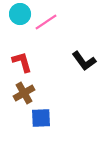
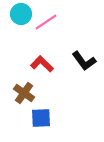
cyan circle: moved 1 px right
red L-shape: moved 20 px right, 2 px down; rotated 30 degrees counterclockwise
brown cross: rotated 25 degrees counterclockwise
